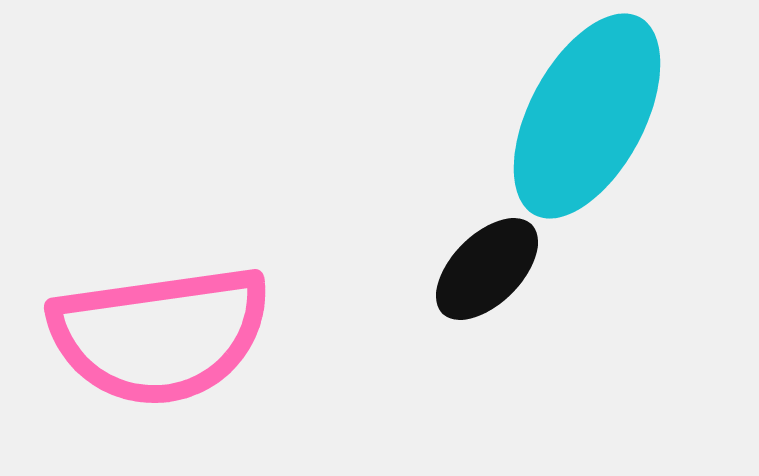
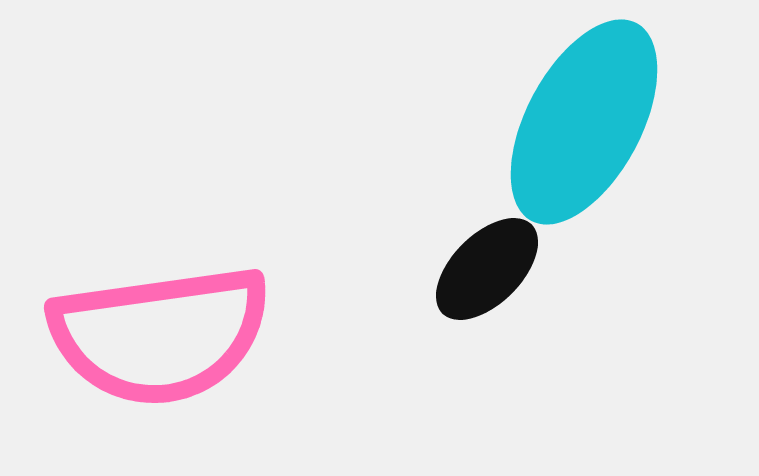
cyan ellipse: moved 3 px left, 6 px down
